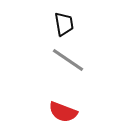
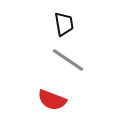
red semicircle: moved 11 px left, 12 px up
